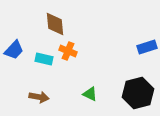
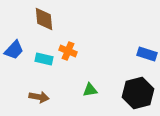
brown diamond: moved 11 px left, 5 px up
blue rectangle: moved 7 px down; rotated 36 degrees clockwise
green triangle: moved 4 px up; rotated 35 degrees counterclockwise
